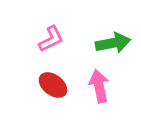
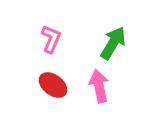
pink L-shape: rotated 40 degrees counterclockwise
green arrow: rotated 48 degrees counterclockwise
